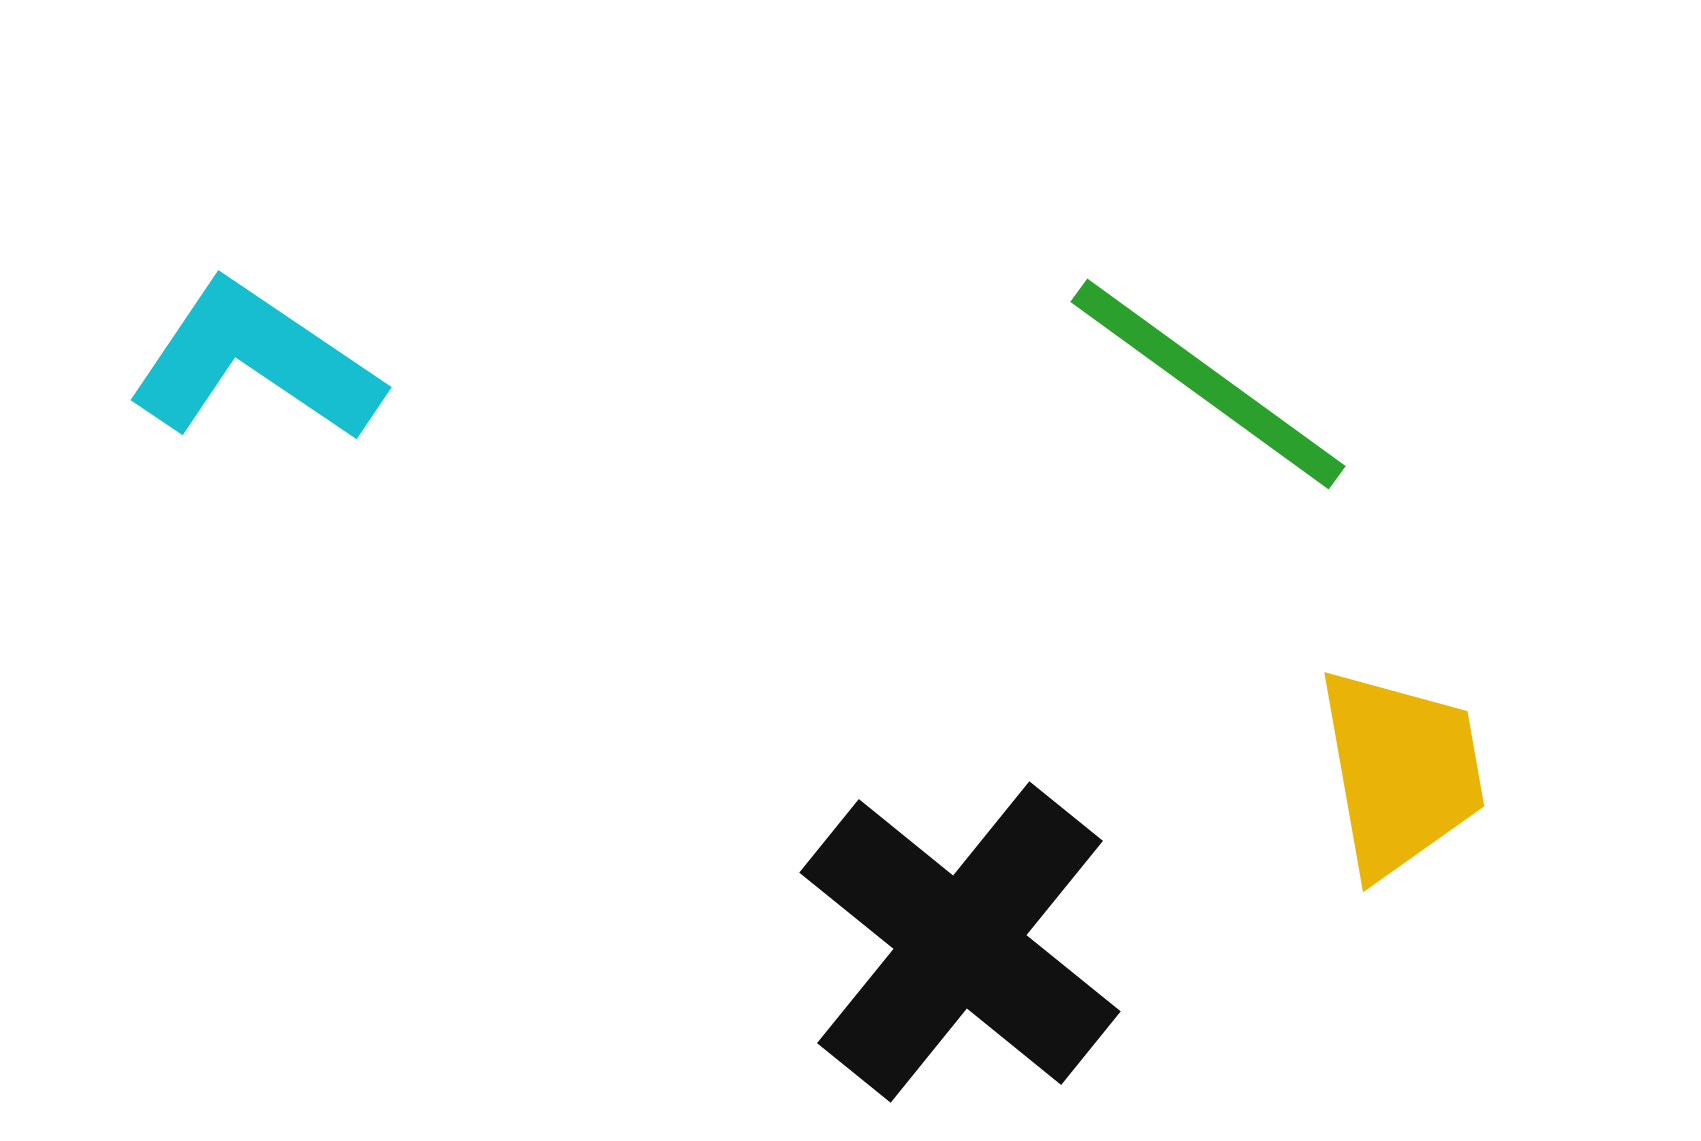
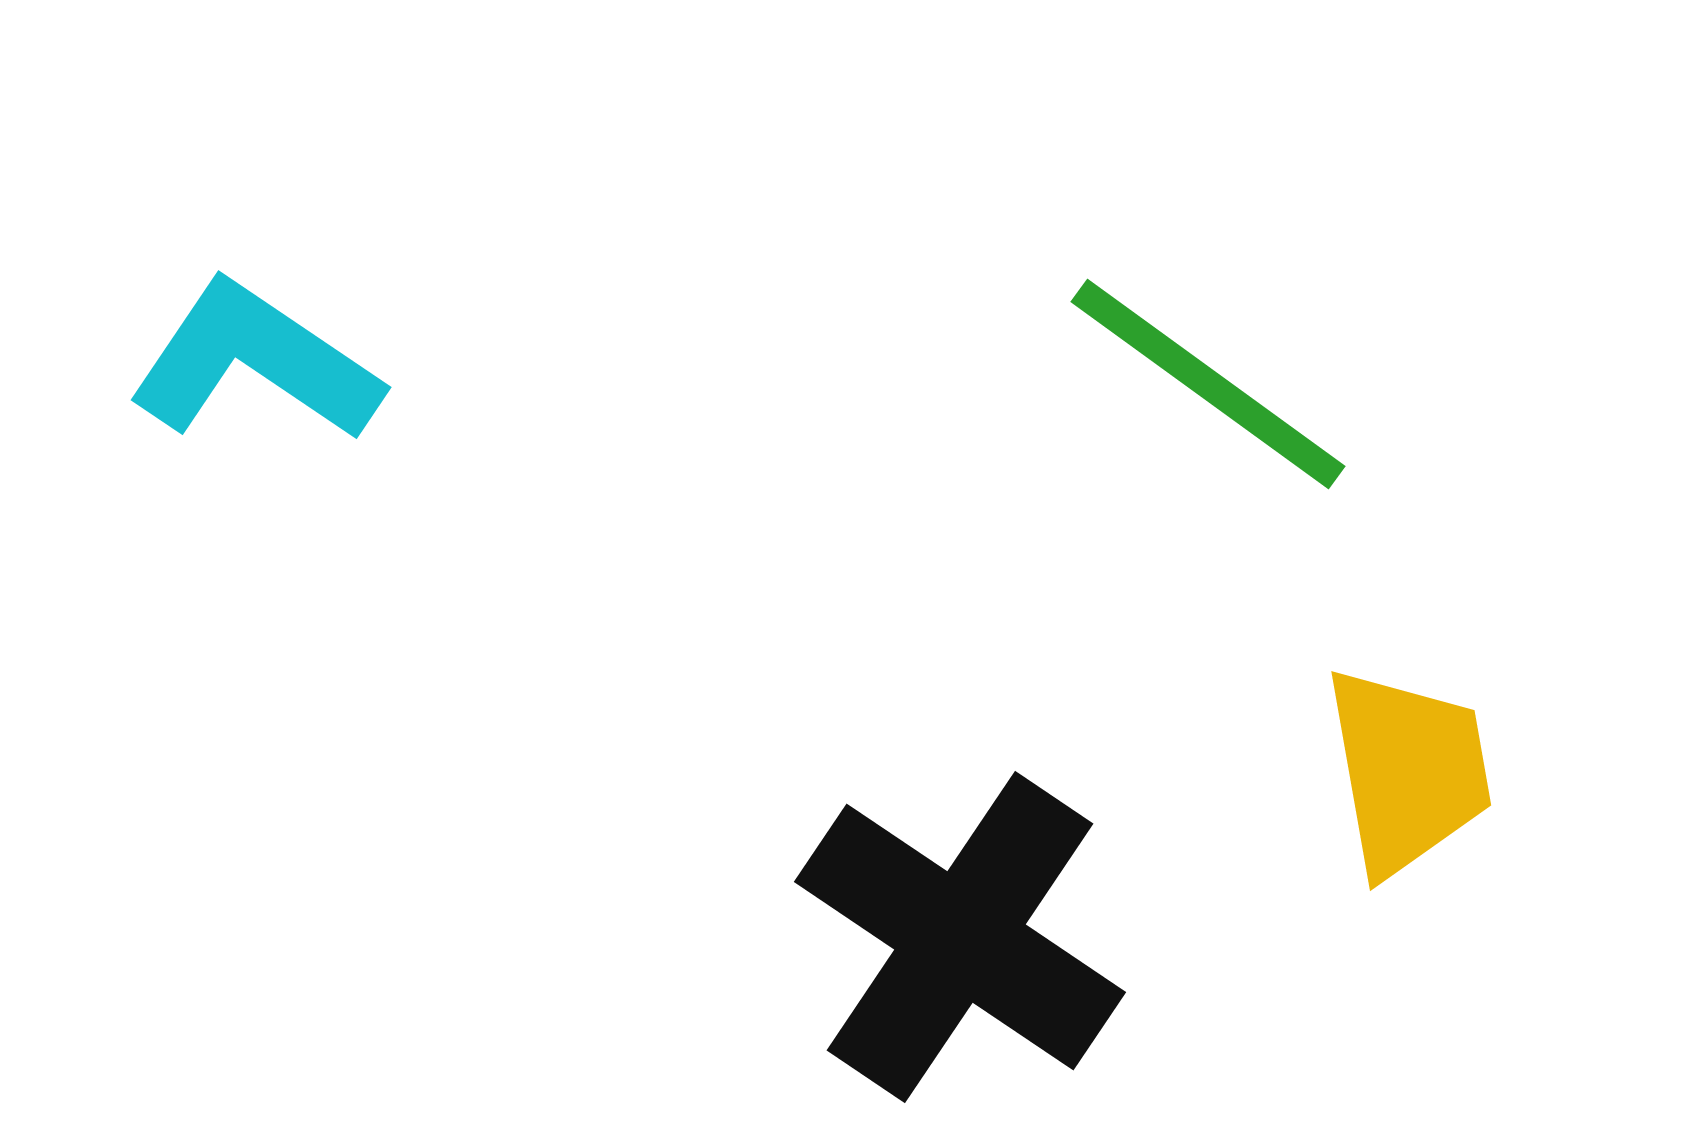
yellow trapezoid: moved 7 px right, 1 px up
black cross: moved 5 px up; rotated 5 degrees counterclockwise
